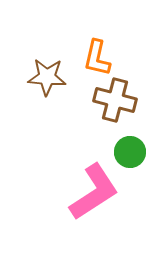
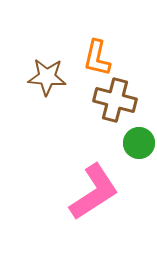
green circle: moved 9 px right, 9 px up
